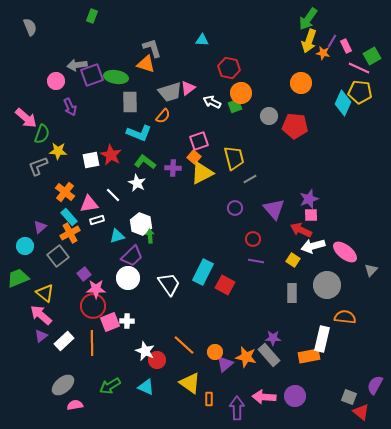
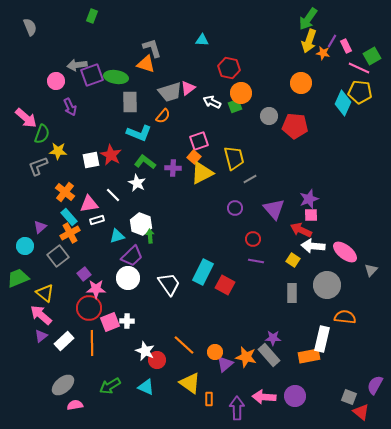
white arrow at (313, 246): rotated 20 degrees clockwise
red circle at (93, 306): moved 4 px left, 2 px down
